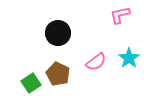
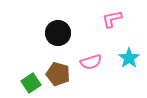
pink L-shape: moved 8 px left, 4 px down
pink semicircle: moved 5 px left; rotated 20 degrees clockwise
brown pentagon: rotated 10 degrees counterclockwise
